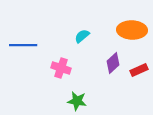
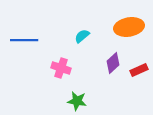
orange ellipse: moved 3 px left, 3 px up; rotated 12 degrees counterclockwise
blue line: moved 1 px right, 5 px up
